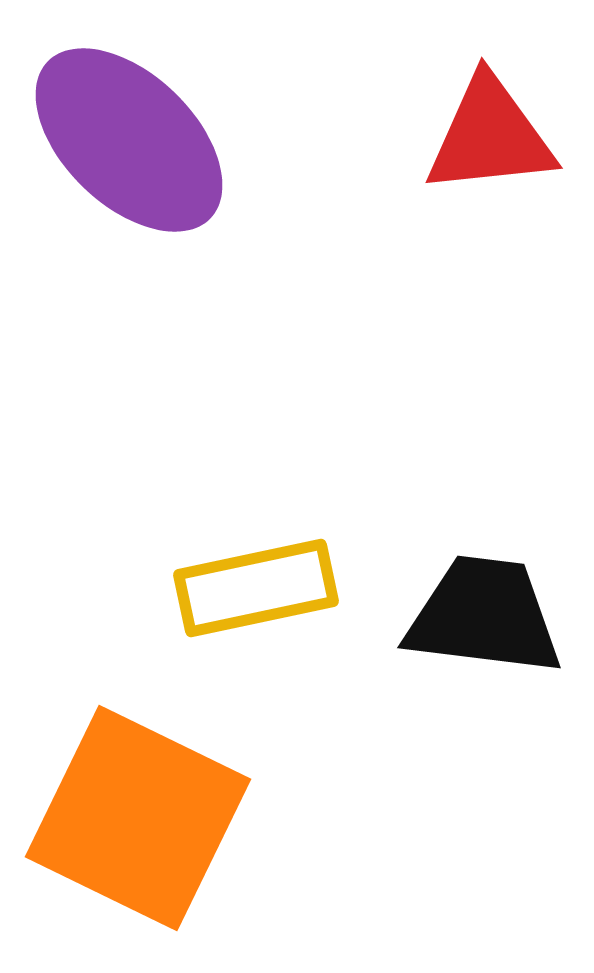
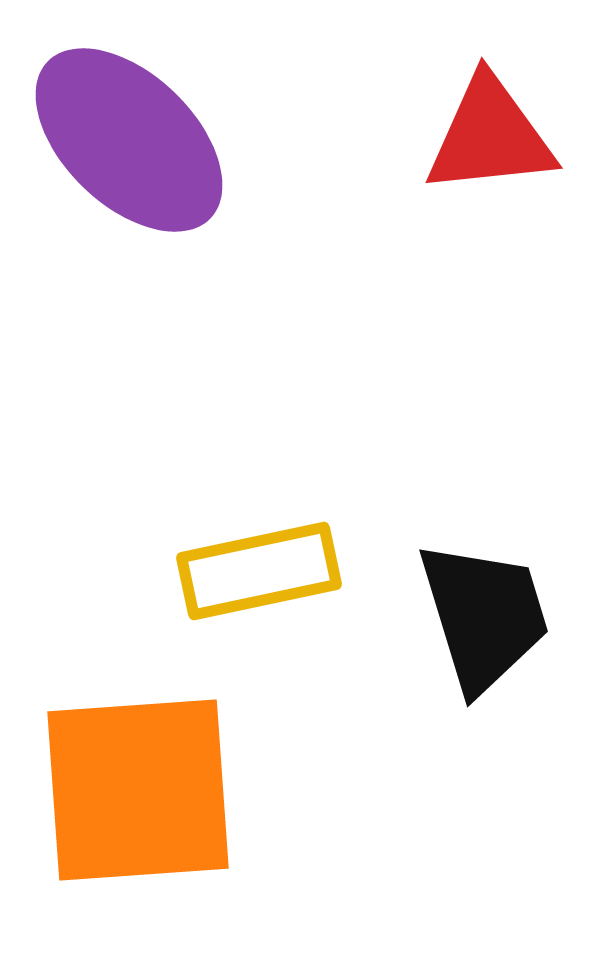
yellow rectangle: moved 3 px right, 17 px up
black trapezoid: rotated 66 degrees clockwise
orange square: moved 28 px up; rotated 30 degrees counterclockwise
